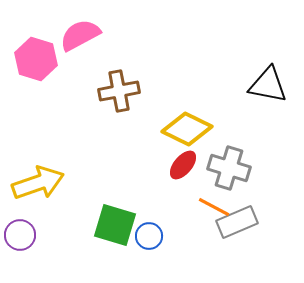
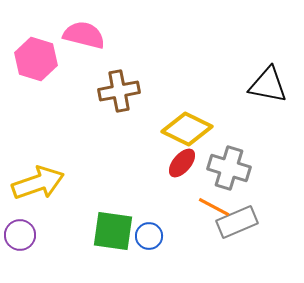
pink semicircle: moved 4 px right; rotated 42 degrees clockwise
red ellipse: moved 1 px left, 2 px up
green square: moved 2 px left, 6 px down; rotated 9 degrees counterclockwise
